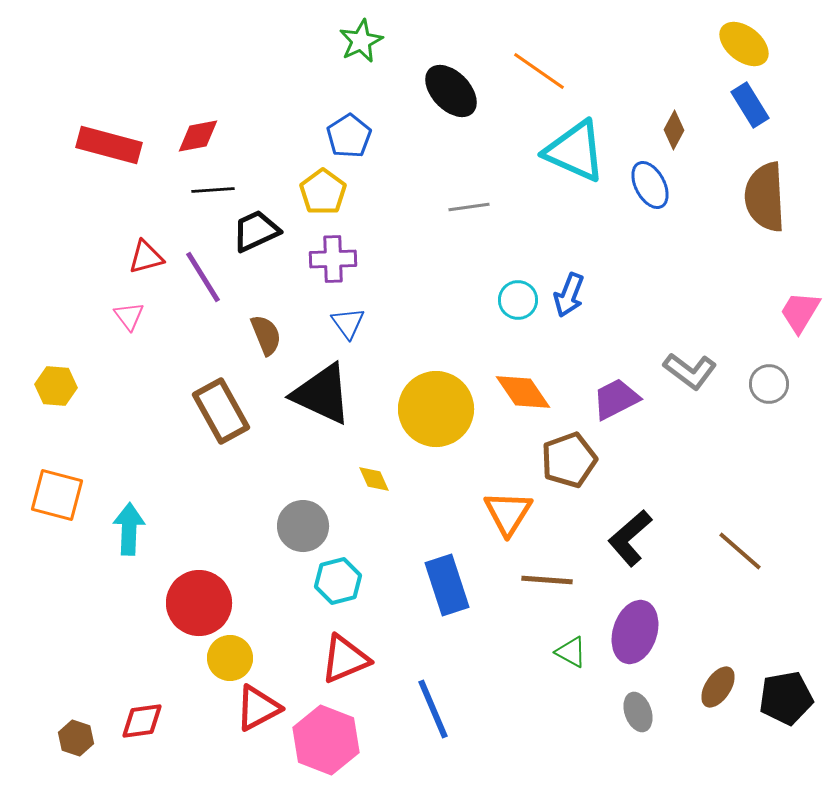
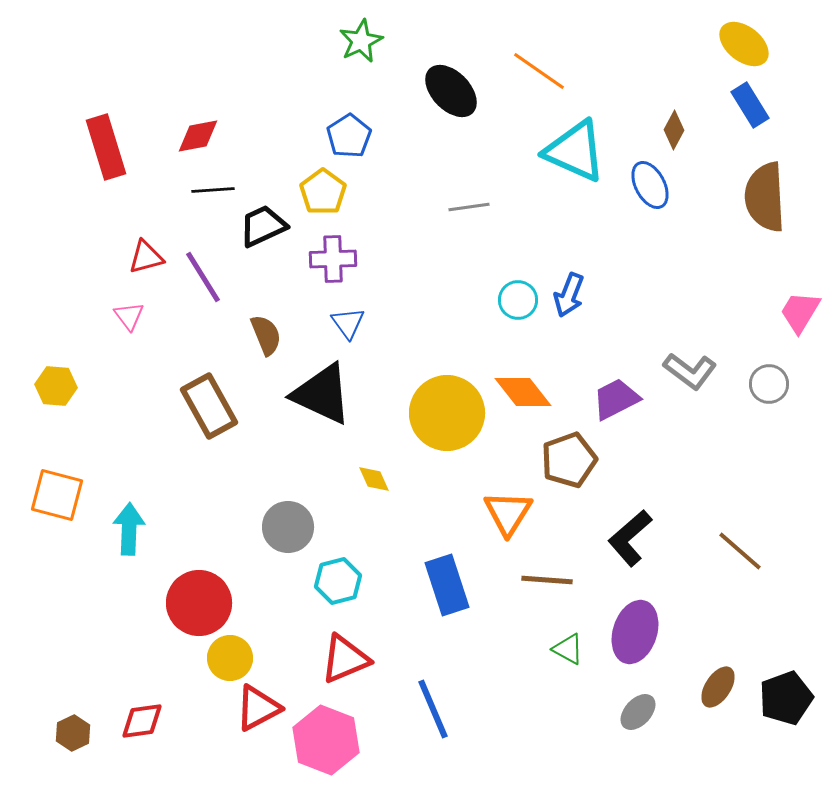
red rectangle at (109, 145): moved 3 px left, 2 px down; rotated 58 degrees clockwise
black trapezoid at (256, 231): moved 7 px right, 5 px up
orange diamond at (523, 392): rotated 4 degrees counterclockwise
yellow circle at (436, 409): moved 11 px right, 4 px down
brown rectangle at (221, 411): moved 12 px left, 5 px up
gray circle at (303, 526): moved 15 px left, 1 px down
green triangle at (571, 652): moved 3 px left, 3 px up
black pentagon at (786, 698): rotated 10 degrees counterclockwise
gray ellipse at (638, 712): rotated 63 degrees clockwise
brown hexagon at (76, 738): moved 3 px left, 5 px up; rotated 16 degrees clockwise
